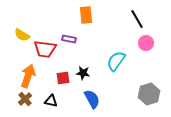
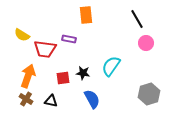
cyan semicircle: moved 5 px left, 5 px down
brown cross: moved 1 px right; rotated 16 degrees counterclockwise
